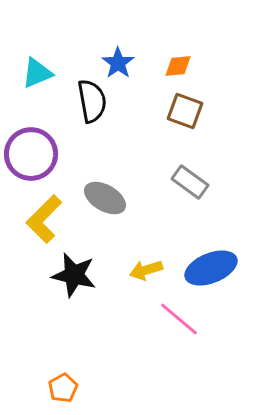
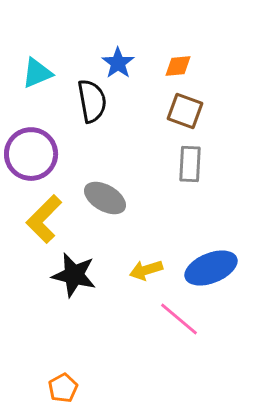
gray rectangle: moved 18 px up; rotated 57 degrees clockwise
